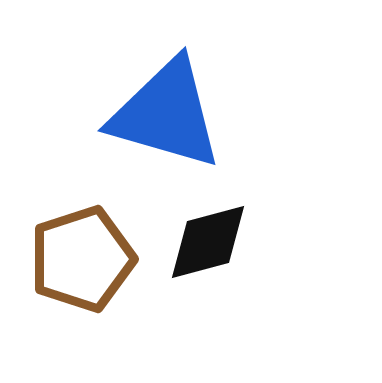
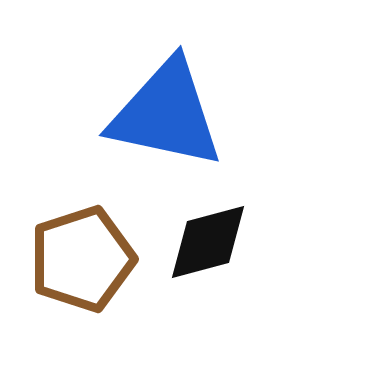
blue triangle: rotated 4 degrees counterclockwise
